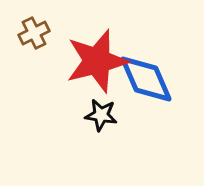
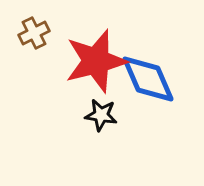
red star: moved 1 px left
blue diamond: moved 2 px right
